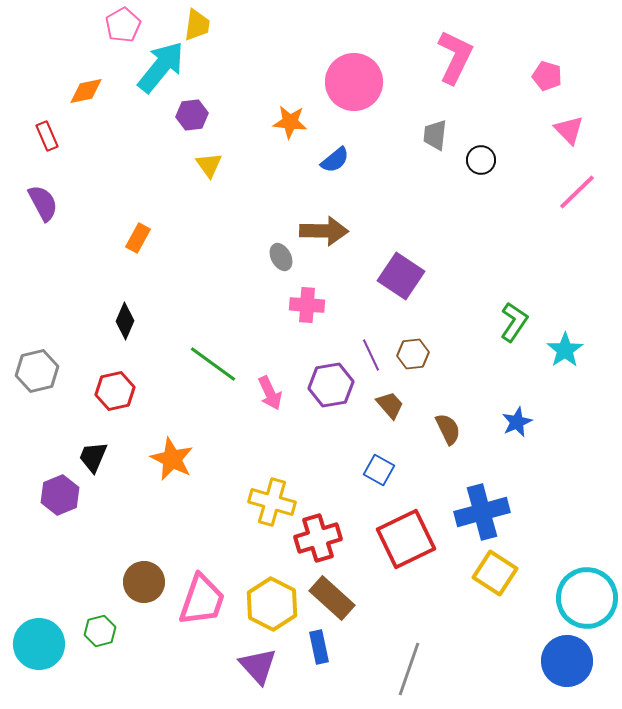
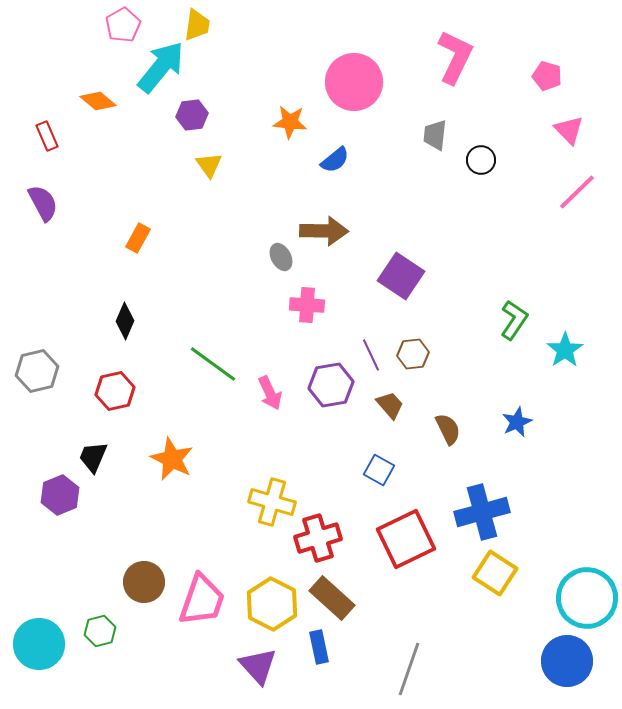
orange diamond at (86, 91): moved 12 px right, 10 px down; rotated 51 degrees clockwise
green L-shape at (514, 322): moved 2 px up
